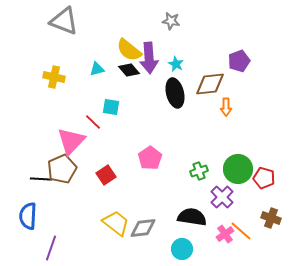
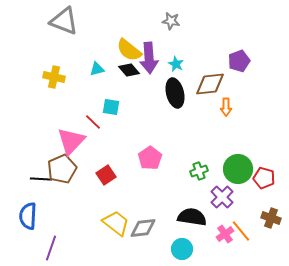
orange line: rotated 10 degrees clockwise
